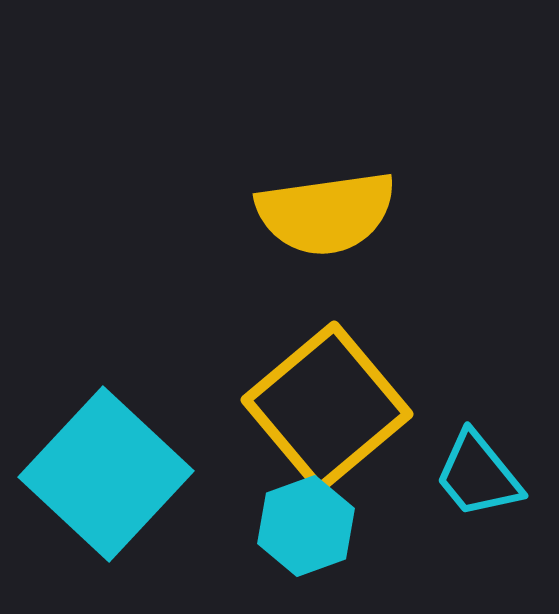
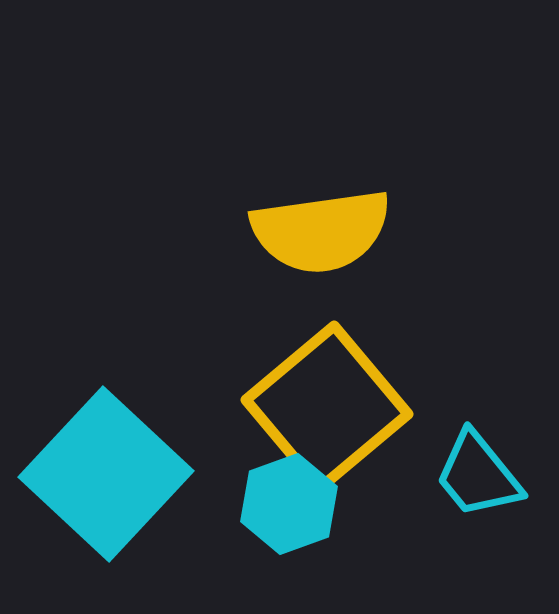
yellow semicircle: moved 5 px left, 18 px down
cyan hexagon: moved 17 px left, 22 px up
